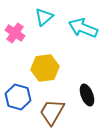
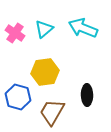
cyan triangle: moved 12 px down
yellow hexagon: moved 4 px down
black ellipse: rotated 20 degrees clockwise
